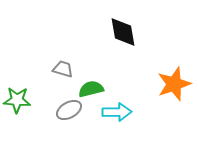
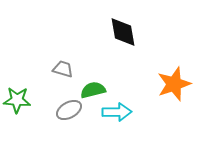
green semicircle: moved 2 px right, 1 px down
